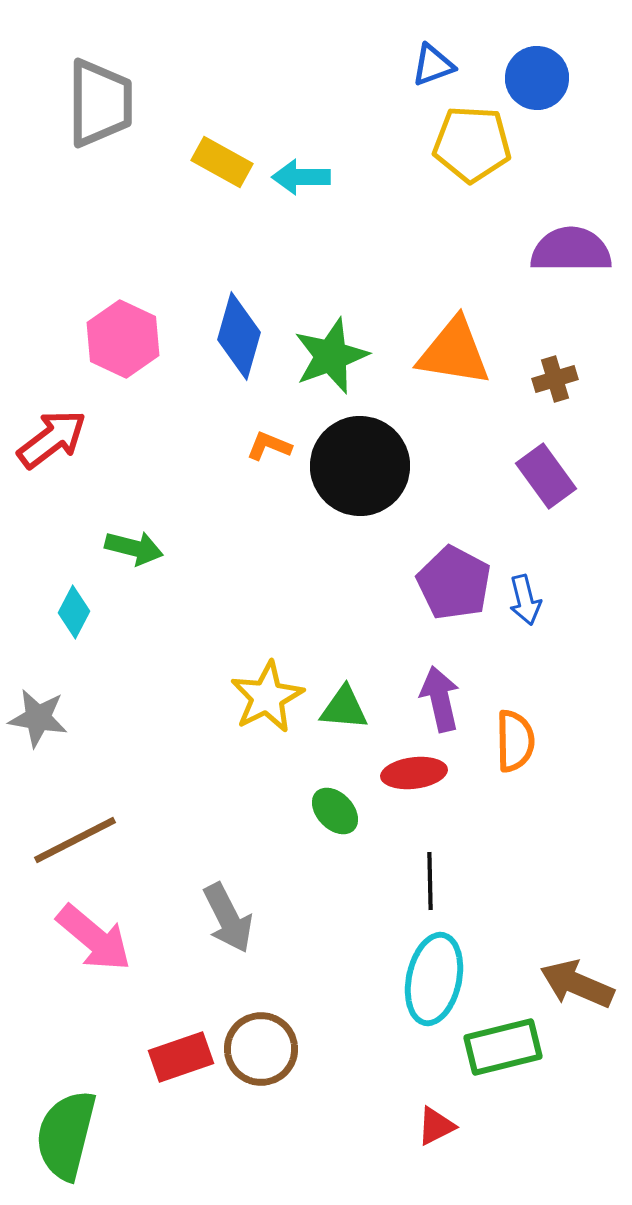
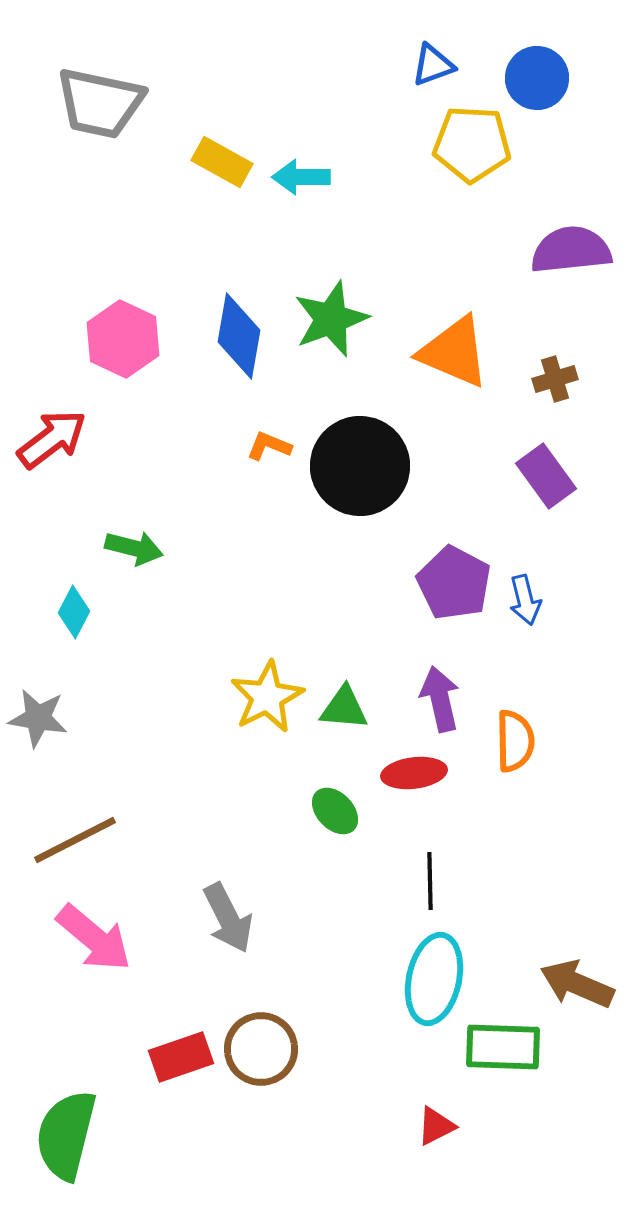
gray trapezoid: rotated 102 degrees clockwise
purple semicircle: rotated 6 degrees counterclockwise
blue diamond: rotated 6 degrees counterclockwise
orange triangle: rotated 14 degrees clockwise
green star: moved 37 px up
green rectangle: rotated 16 degrees clockwise
